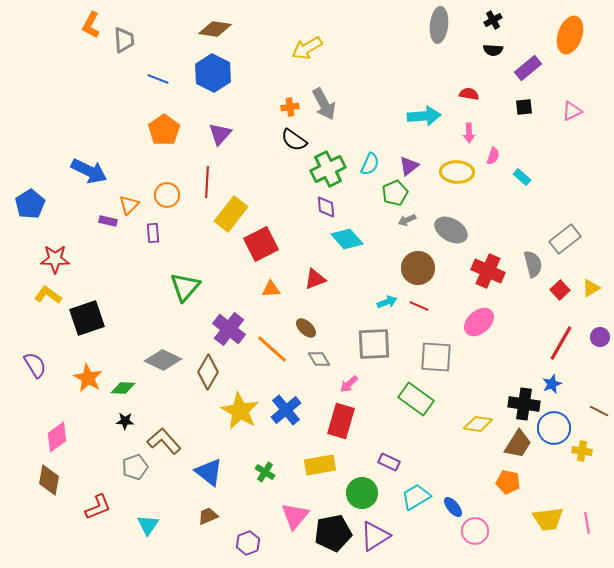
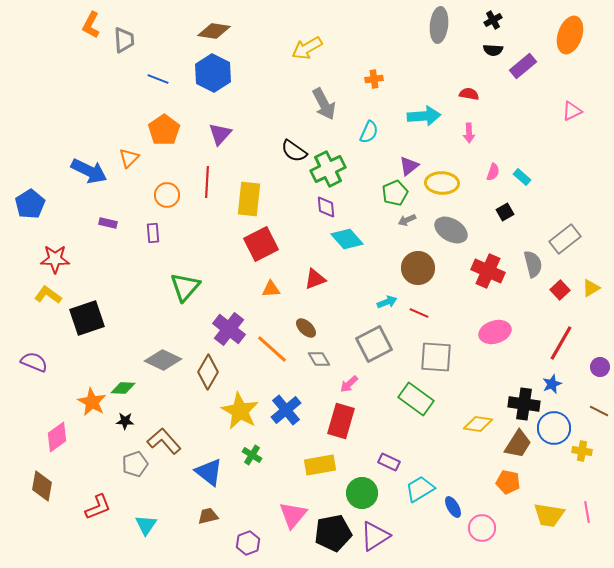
brown diamond at (215, 29): moved 1 px left, 2 px down
purple rectangle at (528, 68): moved 5 px left, 2 px up
orange cross at (290, 107): moved 84 px right, 28 px up
black square at (524, 107): moved 19 px left, 105 px down; rotated 24 degrees counterclockwise
black semicircle at (294, 140): moved 11 px down
pink semicircle at (493, 156): moved 16 px down
cyan semicircle at (370, 164): moved 1 px left, 32 px up
yellow ellipse at (457, 172): moved 15 px left, 11 px down
orange triangle at (129, 205): moved 47 px up
yellow rectangle at (231, 214): moved 18 px right, 15 px up; rotated 32 degrees counterclockwise
purple rectangle at (108, 221): moved 2 px down
red line at (419, 306): moved 7 px down
pink ellipse at (479, 322): moved 16 px right, 10 px down; rotated 24 degrees clockwise
purple circle at (600, 337): moved 30 px down
gray square at (374, 344): rotated 24 degrees counterclockwise
purple semicircle at (35, 365): moved 1 px left, 3 px up; rotated 36 degrees counterclockwise
orange star at (88, 378): moved 4 px right, 24 px down
gray pentagon at (135, 467): moved 3 px up
green cross at (265, 472): moved 13 px left, 17 px up
brown diamond at (49, 480): moved 7 px left, 6 px down
cyan trapezoid at (416, 497): moved 4 px right, 8 px up
blue ellipse at (453, 507): rotated 10 degrees clockwise
brown trapezoid at (208, 516): rotated 10 degrees clockwise
pink triangle at (295, 516): moved 2 px left, 1 px up
yellow trapezoid at (548, 519): moved 1 px right, 4 px up; rotated 16 degrees clockwise
pink line at (587, 523): moved 11 px up
cyan triangle at (148, 525): moved 2 px left
pink circle at (475, 531): moved 7 px right, 3 px up
